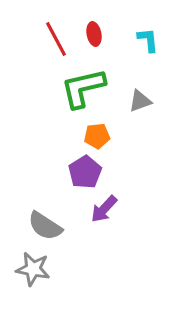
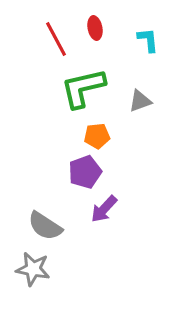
red ellipse: moved 1 px right, 6 px up
purple pentagon: rotated 12 degrees clockwise
